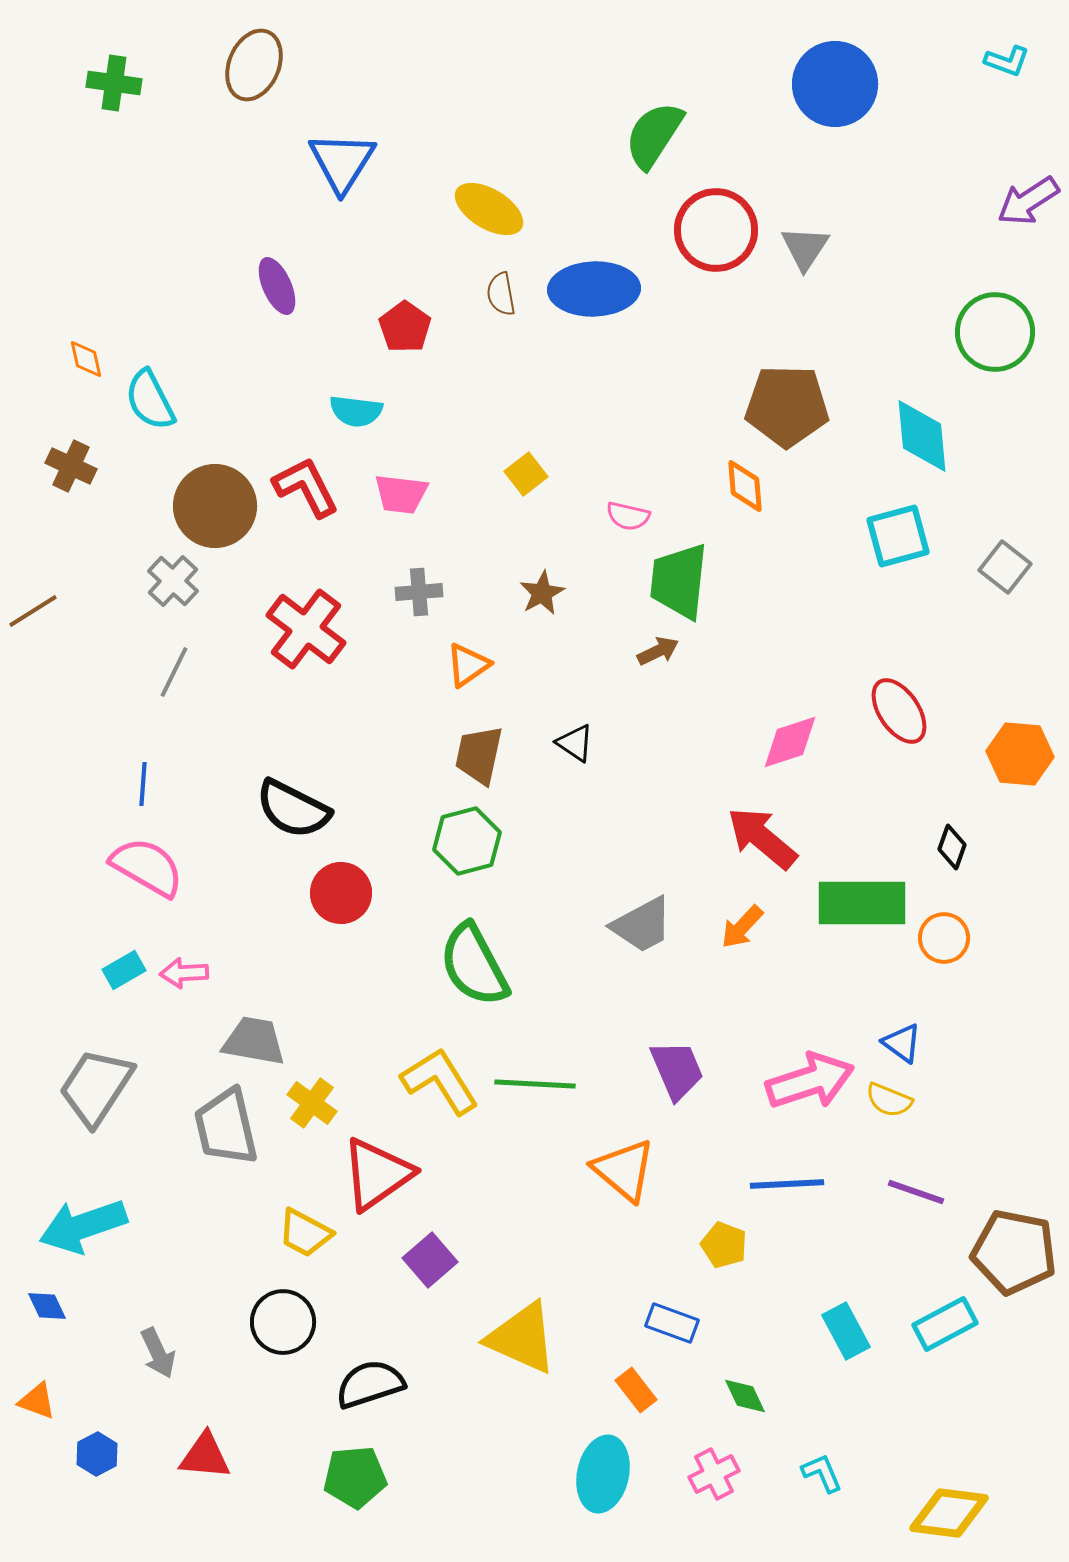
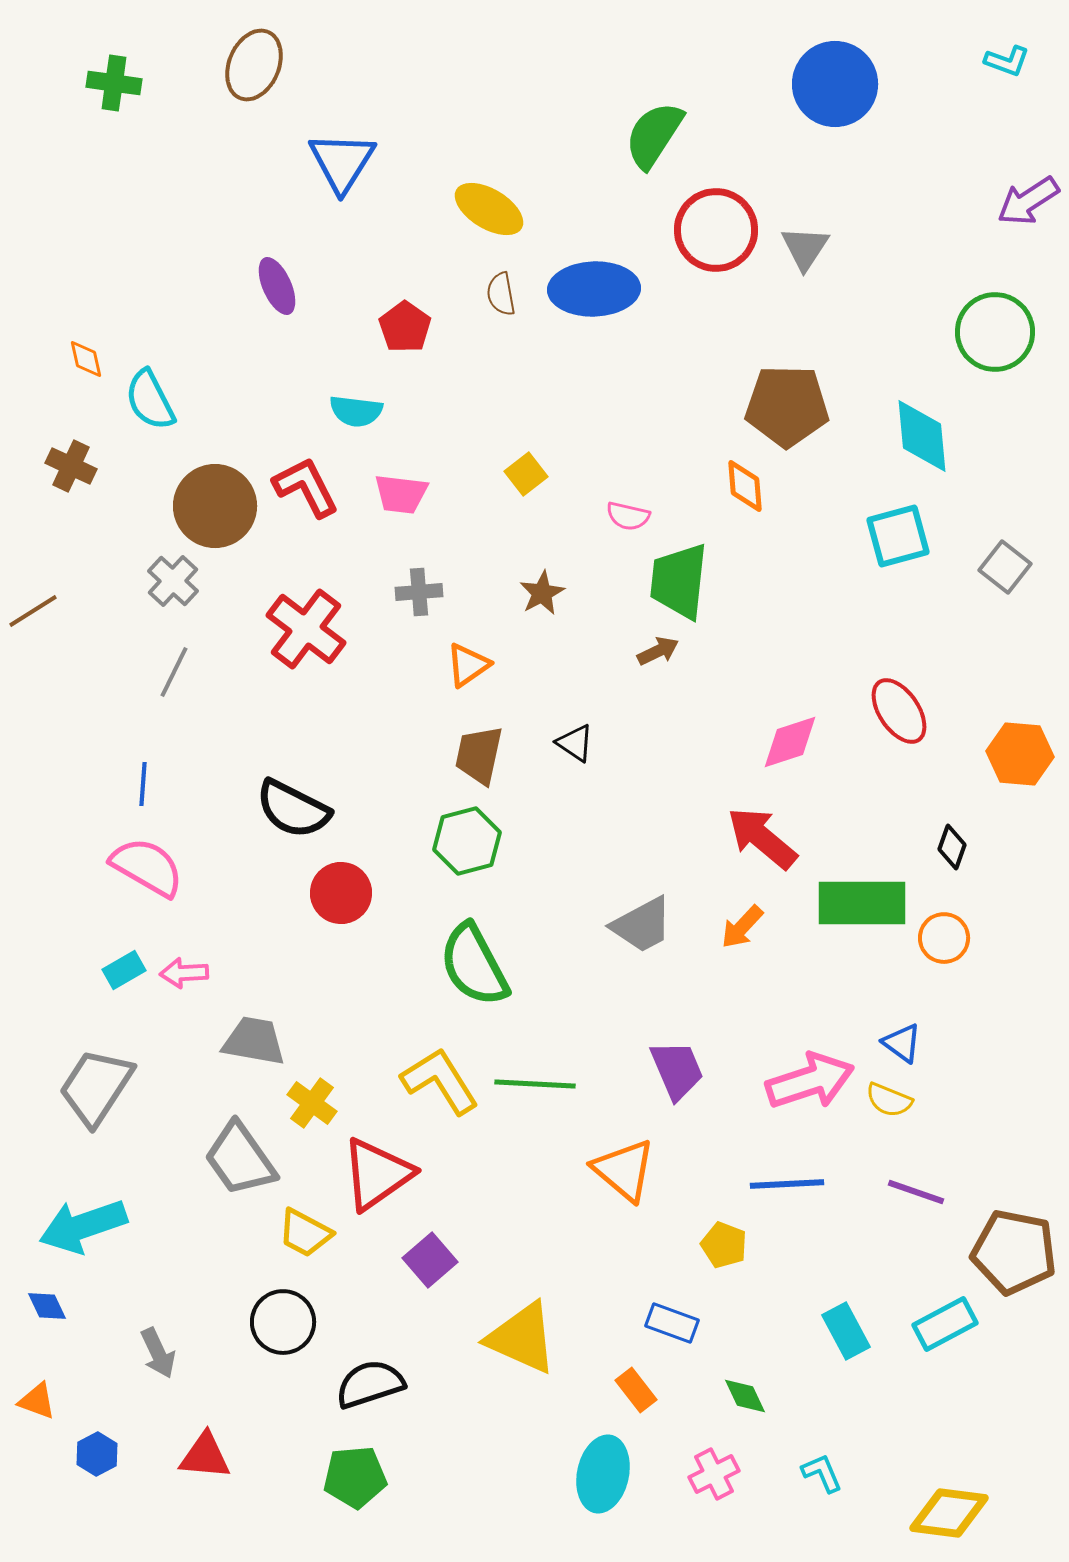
gray trapezoid at (226, 1127): moved 14 px right, 32 px down; rotated 22 degrees counterclockwise
